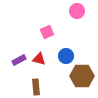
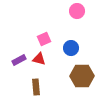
pink square: moved 3 px left, 7 px down
blue circle: moved 5 px right, 8 px up
